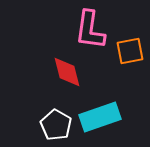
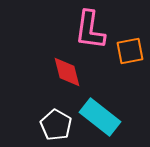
cyan rectangle: rotated 57 degrees clockwise
